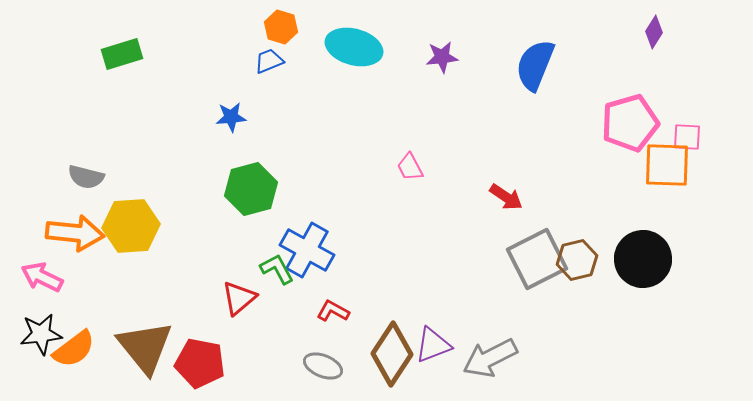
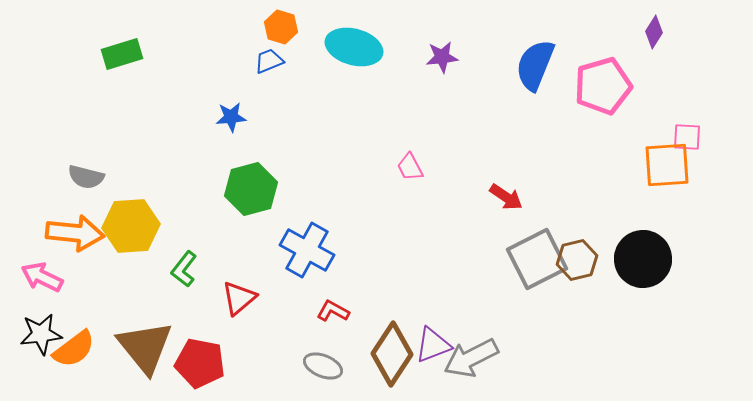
pink pentagon: moved 27 px left, 37 px up
orange square: rotated 6 degrees counterclockwise
green L-shape: moved 93 px left; rotated 114 degrees counterclockwise
gray arrow: moved 19 px left
